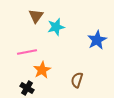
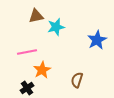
brown triangle: rotated 42 degrees clockwise
black cross: rotated 24 degrees clockwise
